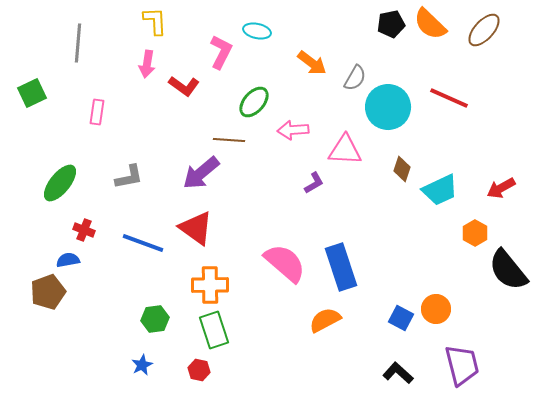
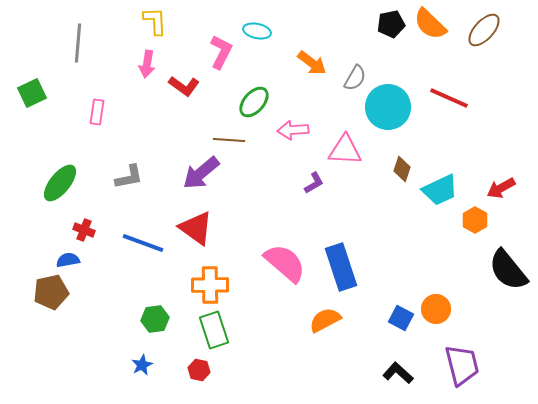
orange hexagon at (475, 233): moved 13 px up
brown pentagon at (48, 292): moved 3 px right; rotated 8 degrees clockwise
